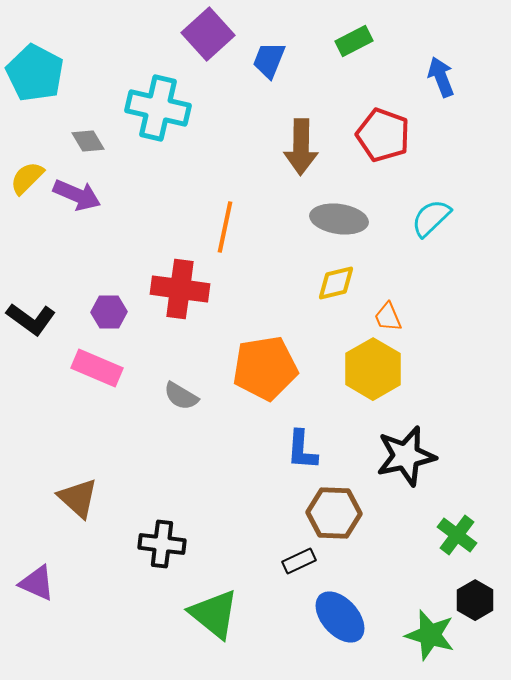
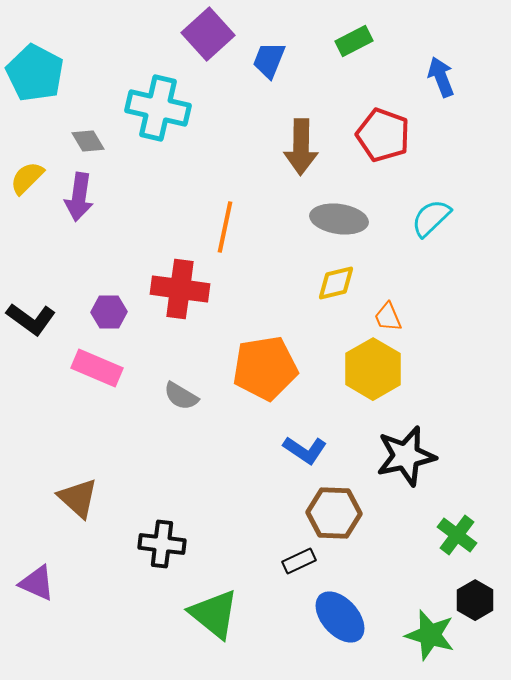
purple arrow: moved 2 px right, 2 px down; rotated 75 degrees clockwise
blue L-shape: moved 3 px right; rotated 60 degrees counterclockwise
